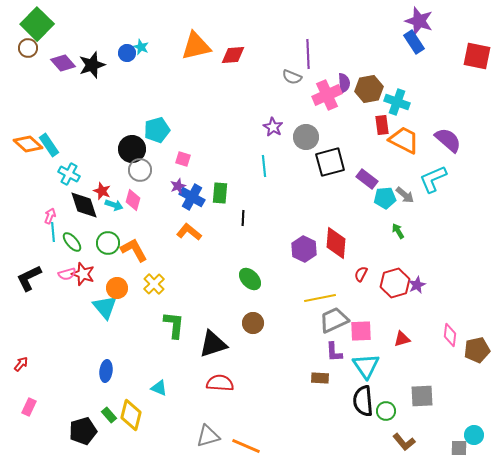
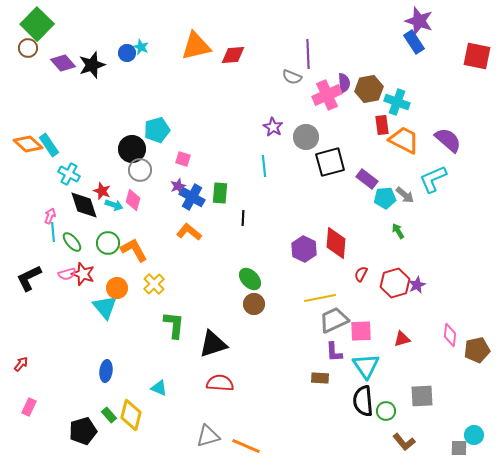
brown circle at (253, 323): moved 1 px right, 19 px up
